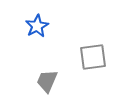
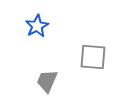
gray square: rotated 12 degrees clockwise
